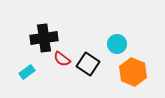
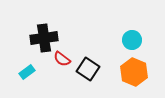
cyan circle: moved 15 px right, 4 px up
black square: moved 5 px down
orange hexagon: moved 1 px right
